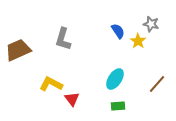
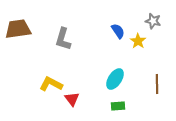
gray star: moved 2 px right, 3 px up
brown trapezoid: moved 21 px up; rotated 16 degrees clockwise
brown line: rotated 42 degrees counterclockwise
